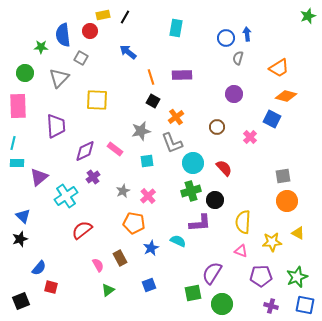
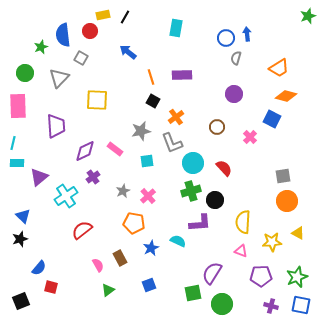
green star at (41, 47): rotated 24 degrees counterclockwise
gray semicircle at (238, 58): moved 2 px left
blue square at (305, 305): moved 4 px left
